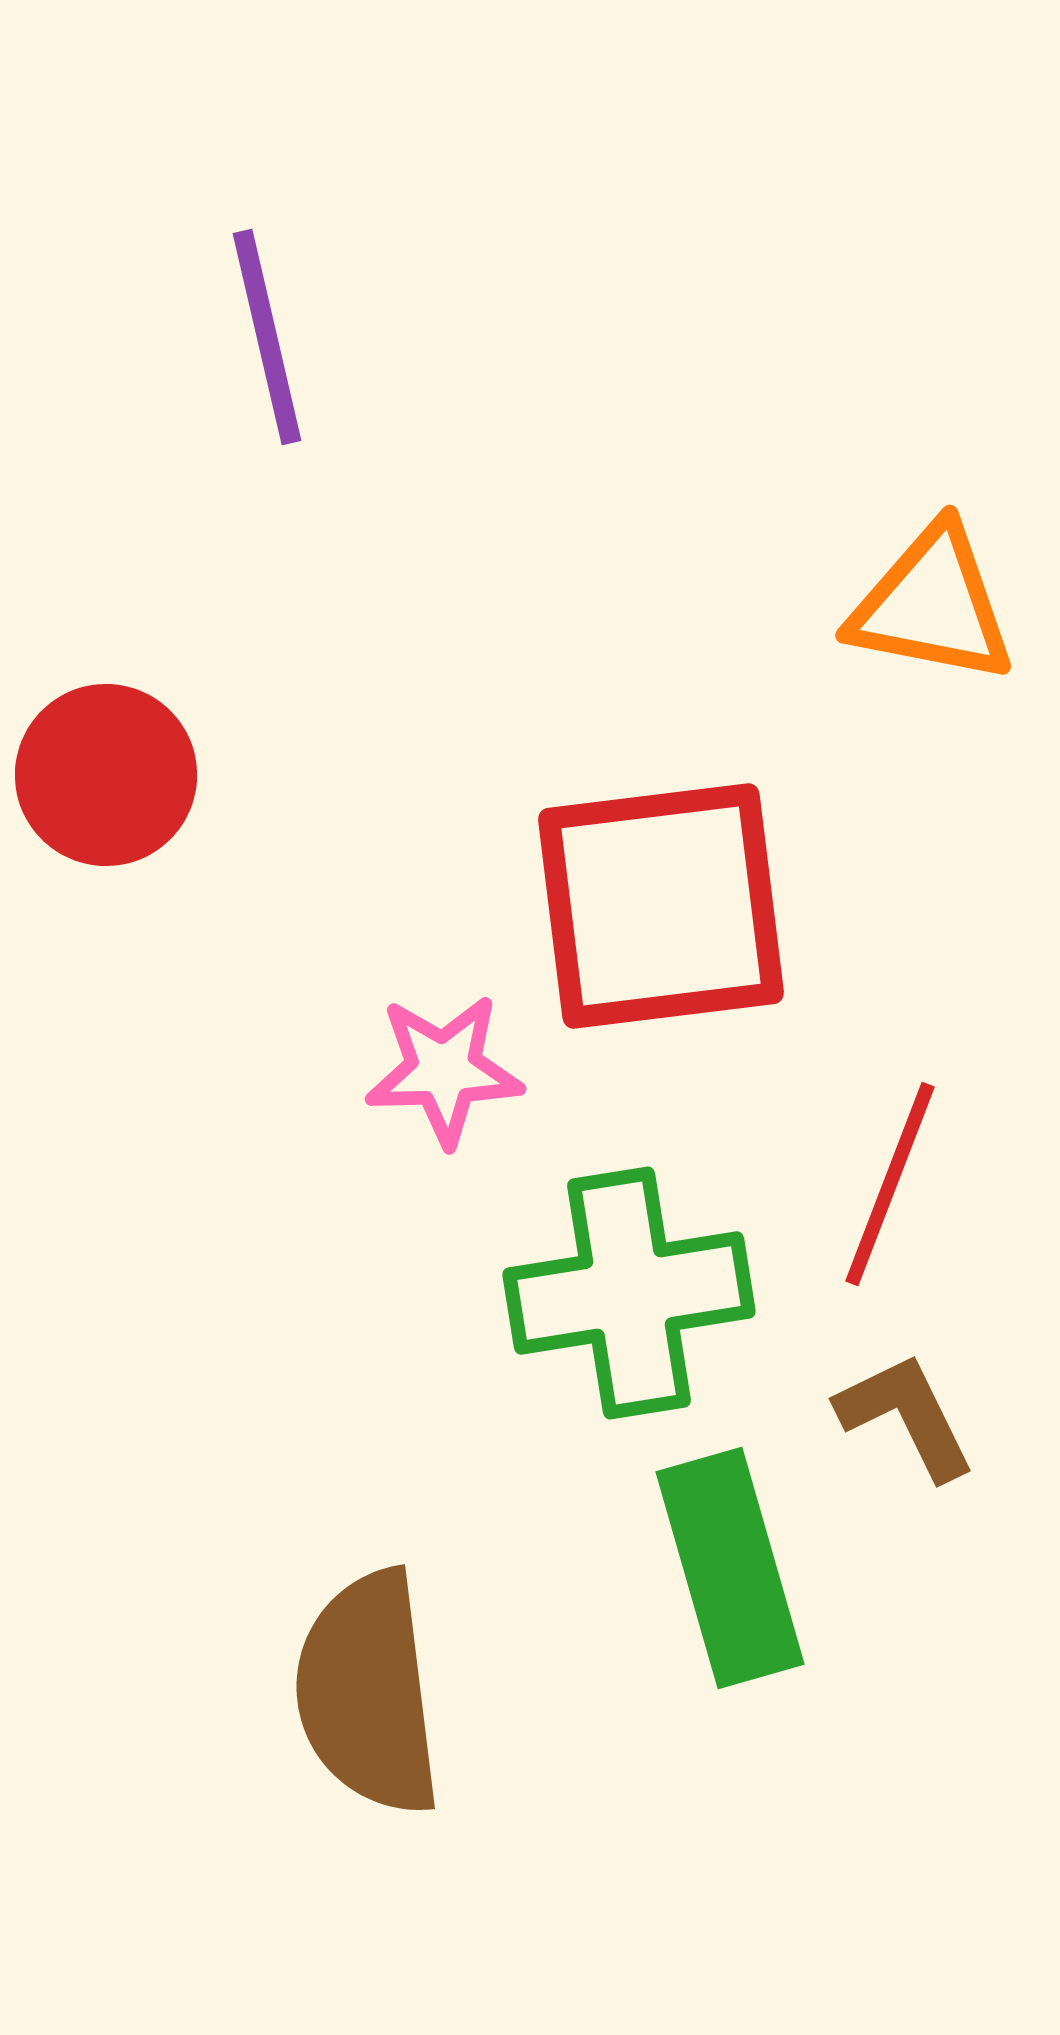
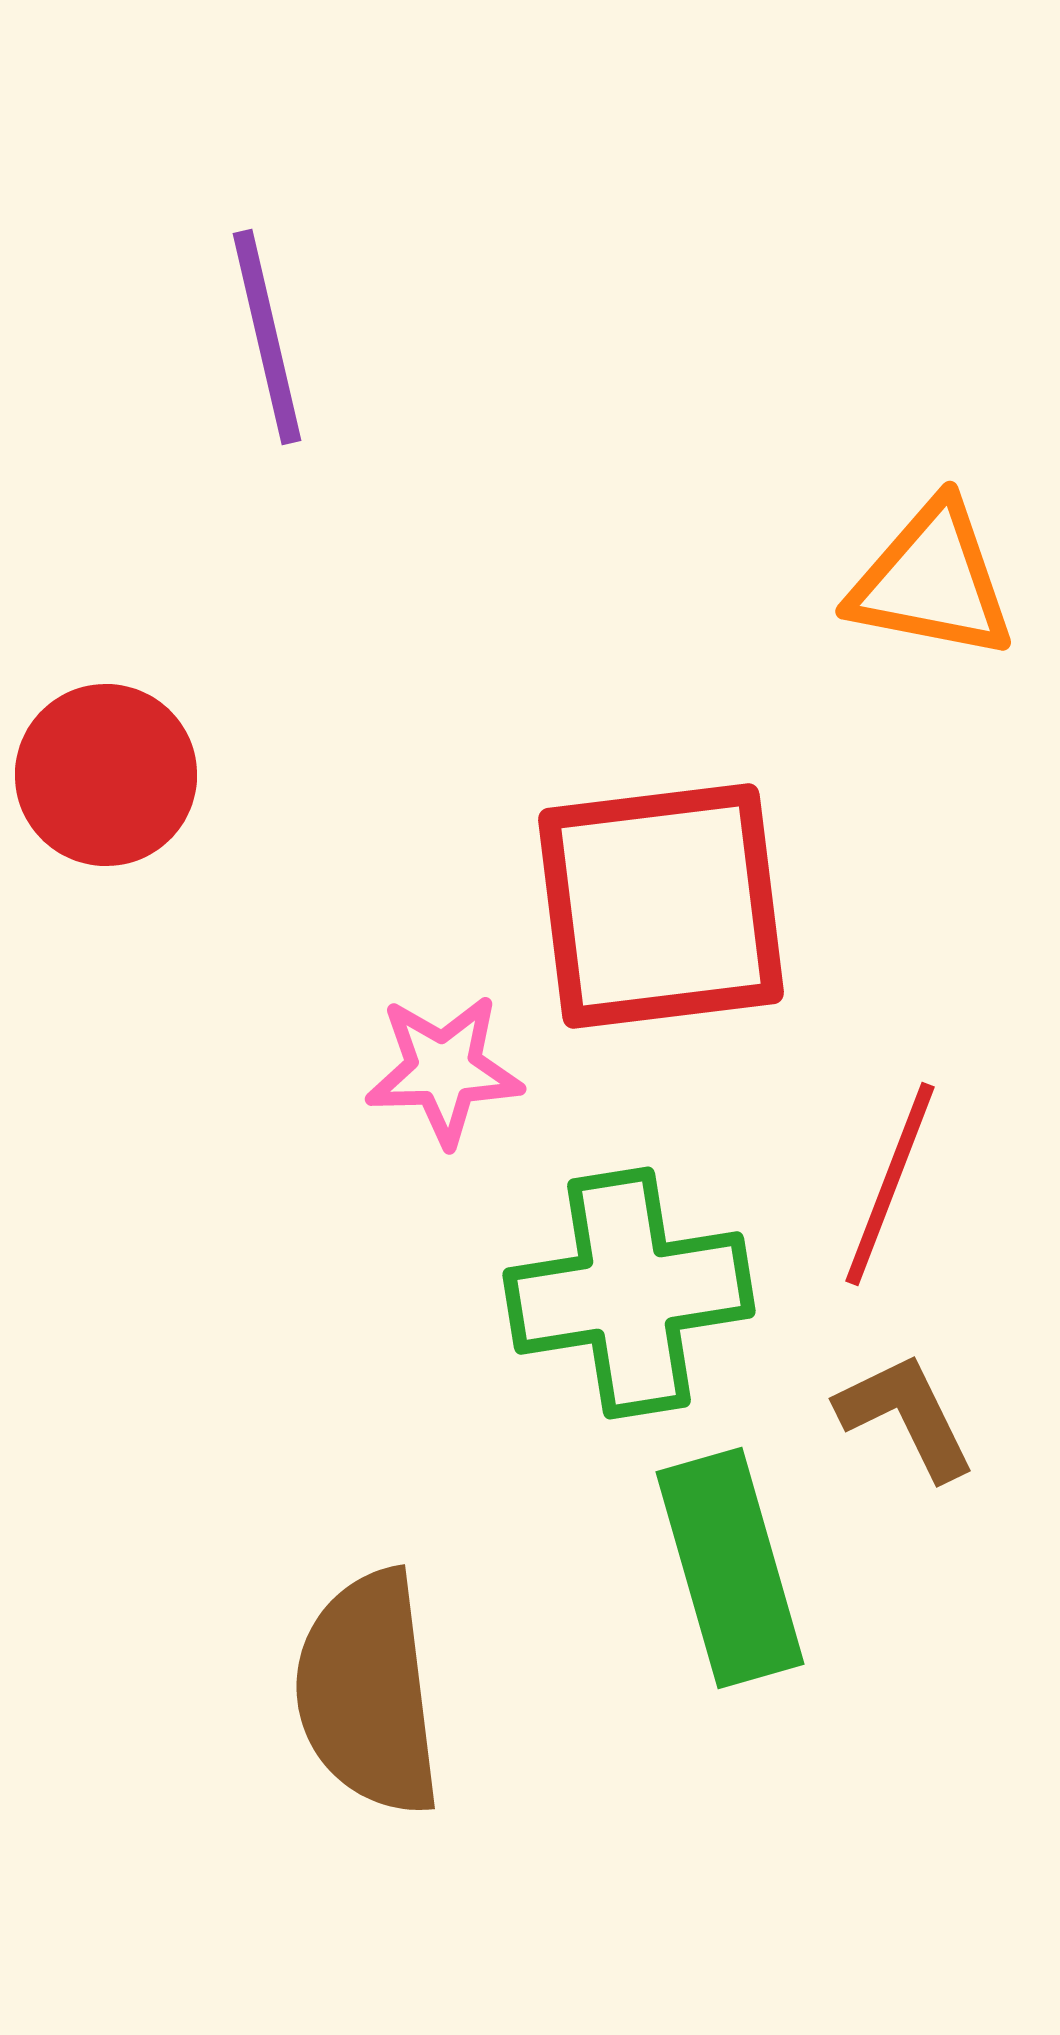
orange triangle: moved 24 px up
